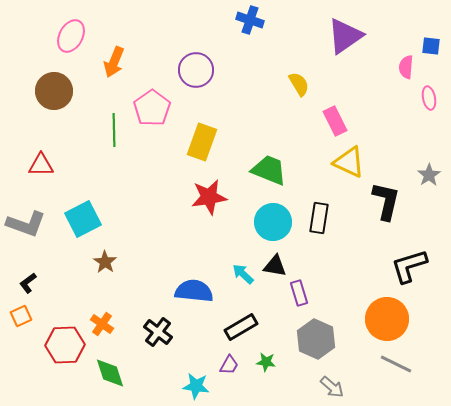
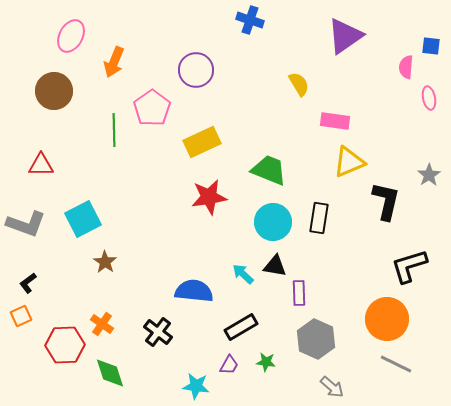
pink rectangle at (335, 121): rotated 56 degrees counterclockwise
yellow rectangle at (202, 142): rotated 45 degrees clockwise
yellow triangle at (349, 162): rotated 48 degrees counterclockwise
purple rectangle at (299, 293): rotated 15 degrees clockwise
